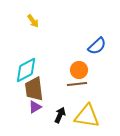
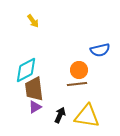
blue semicircle: moved 3 px right, 4 px down; rotated 30 degrees clockwise
